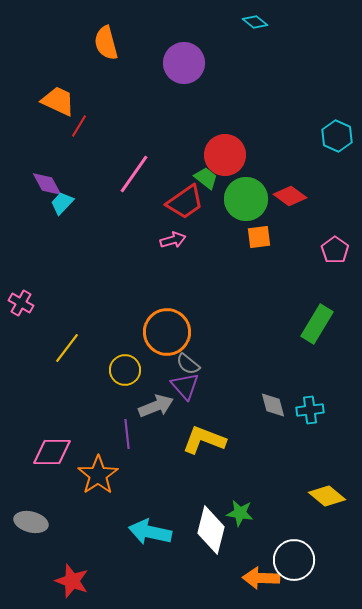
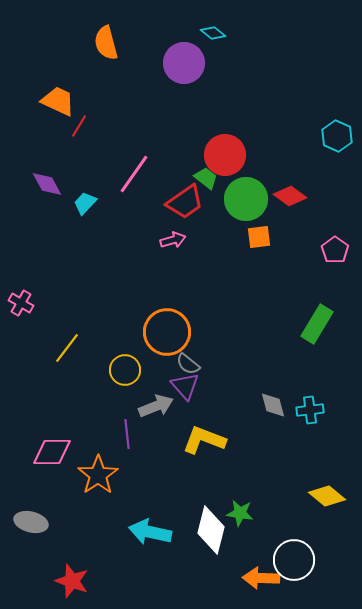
cyan diamond: moved 42 px left, 11 px down
cyan trapezoid: moved 23 px right
